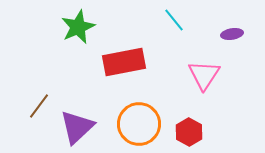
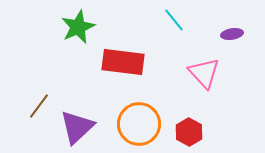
red rectangle: moved 1 px left; rotated 18 degrees clockwise
pink triangle: moved 2 px up; rotated 16 degrees counterclockwise
